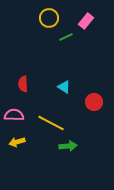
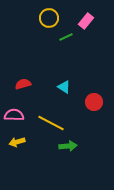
red semicircle: rotated 77 degrees clockwise
